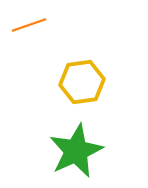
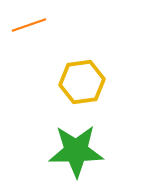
green star: rotated 24 degrees clockwise
